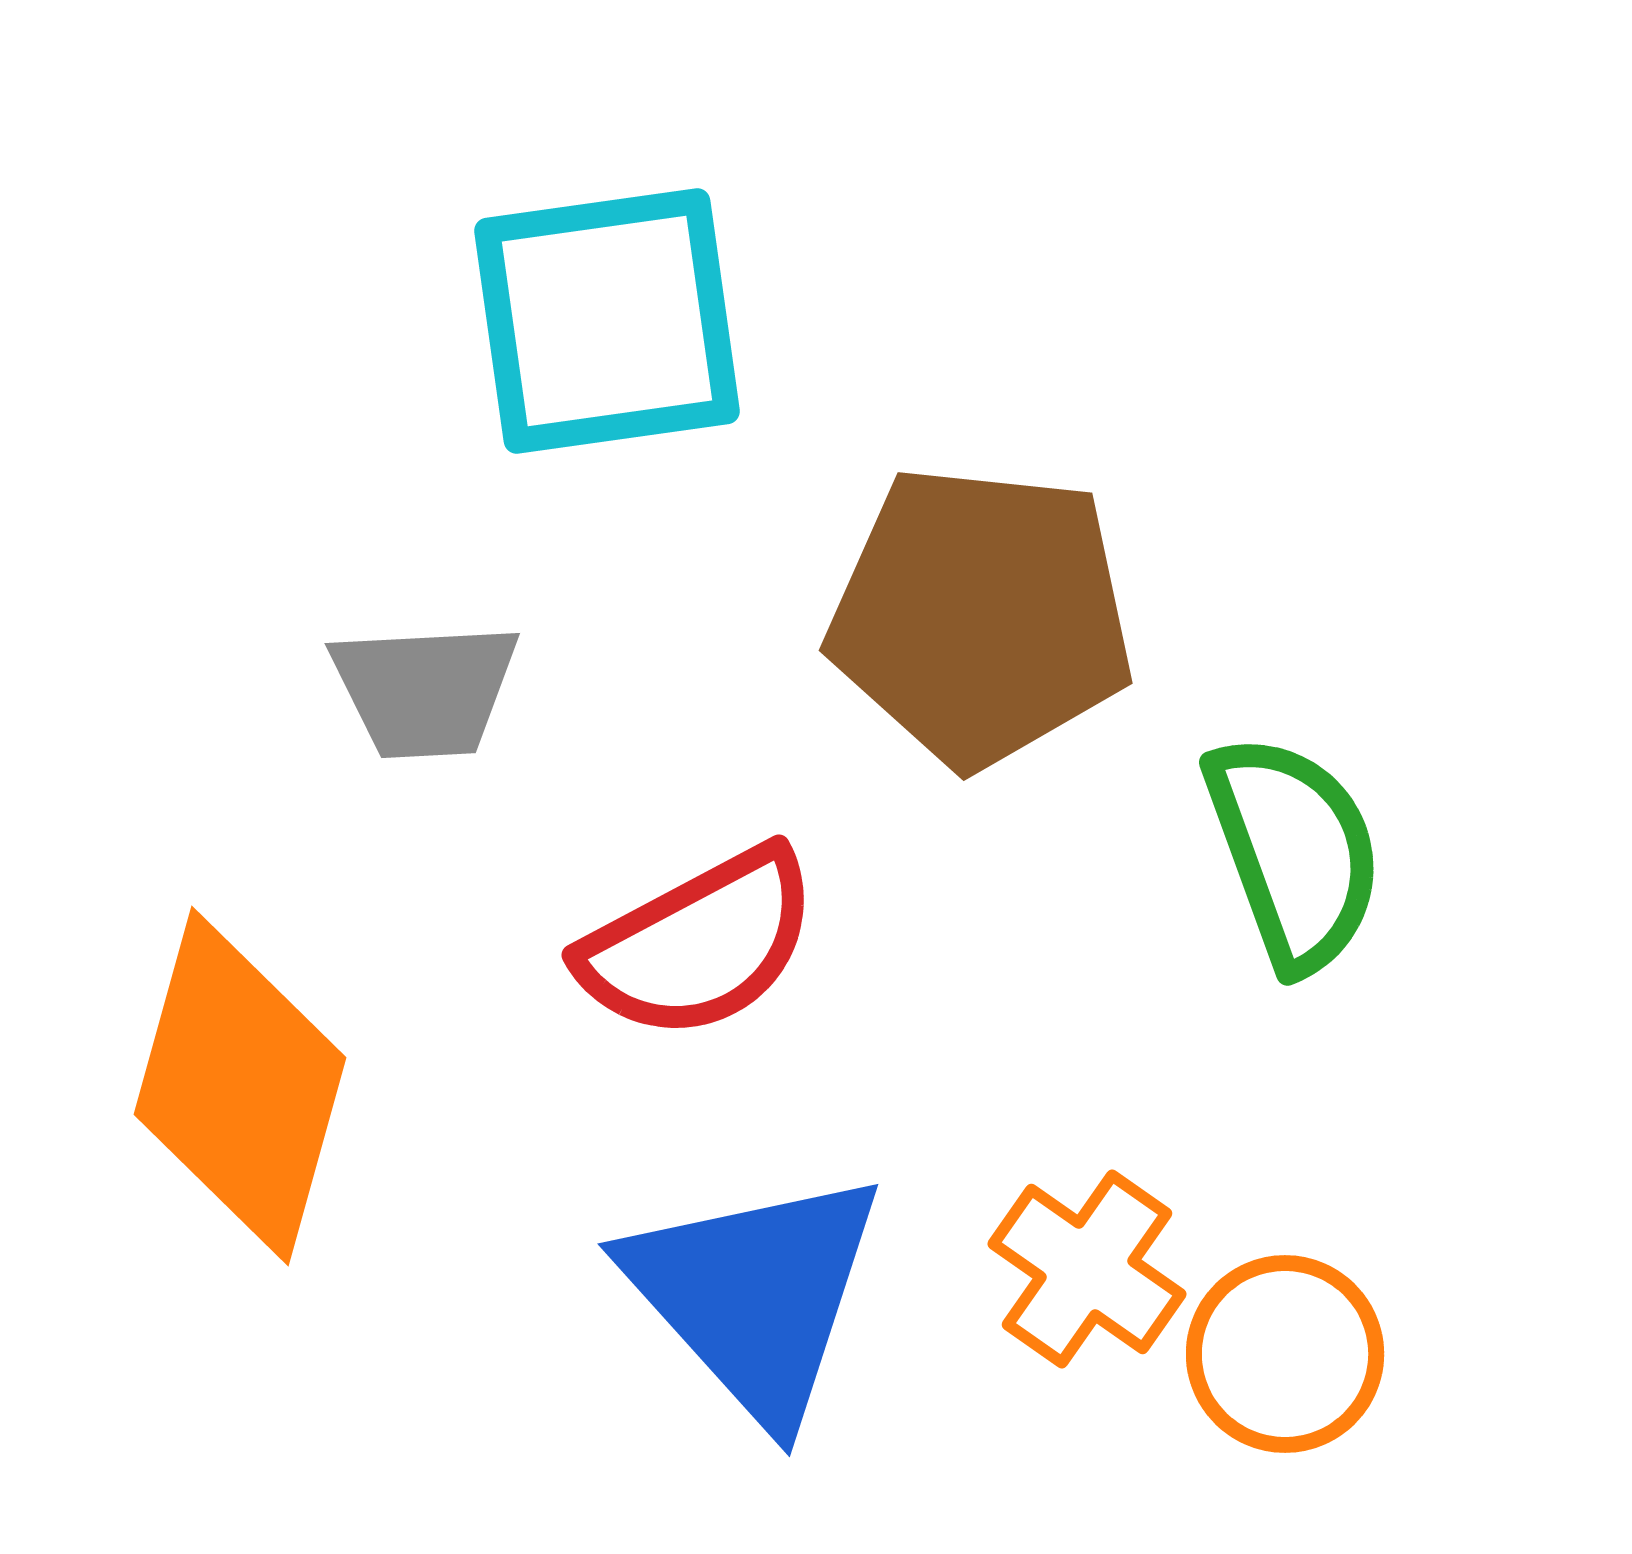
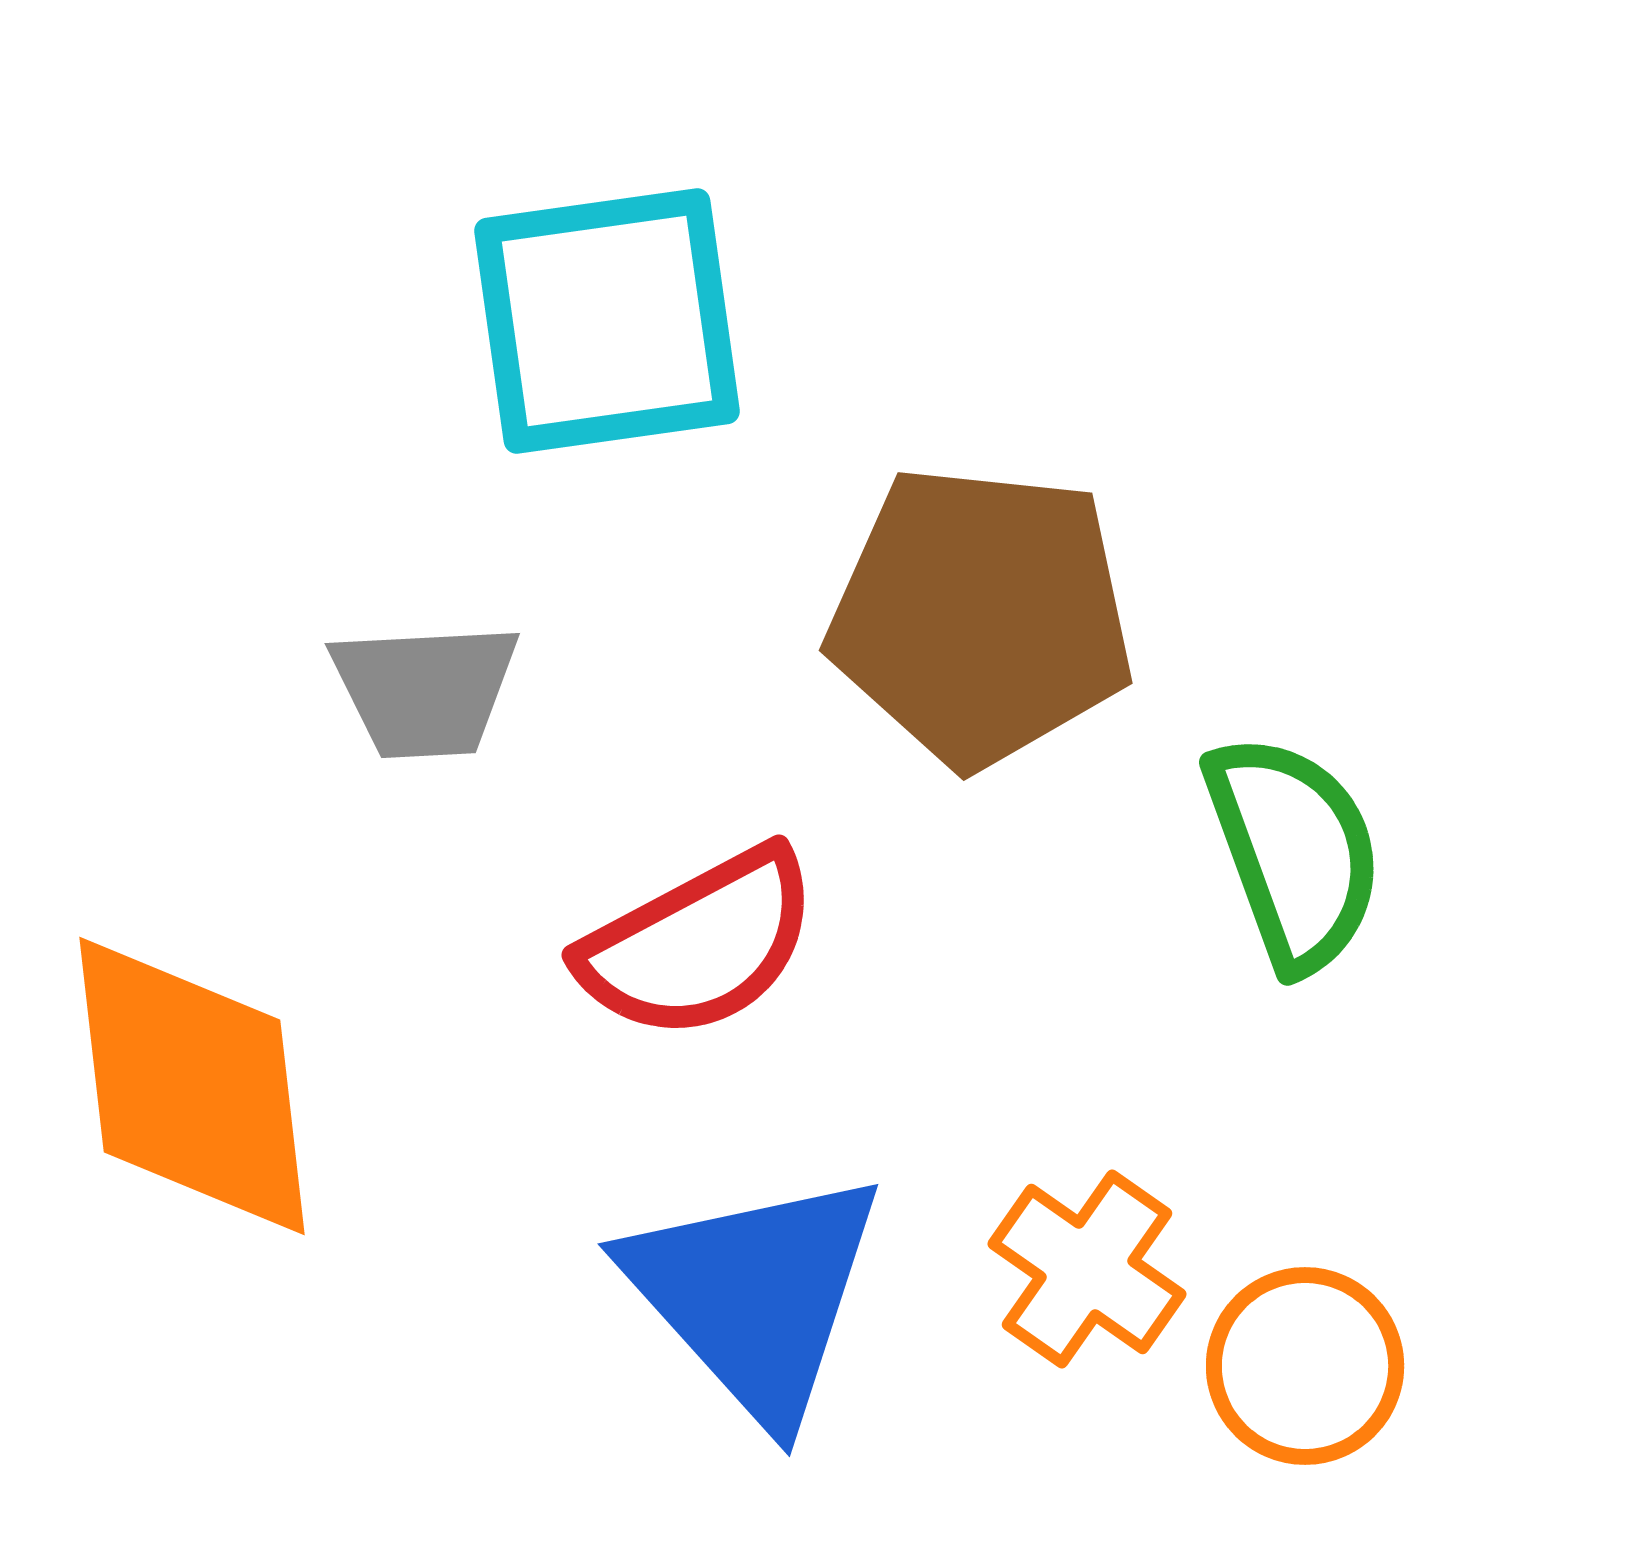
orange diamond: moved 48 px left; rotated 22 degrees counterclockwise
orange circle: moved 20 px right, 12 px down
